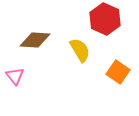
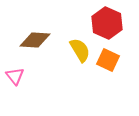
red hexagon: moved 2 px right, 4 px down
orange square: moved 10 px left, 12 px up; rotated 10 degrees counterclockwise
